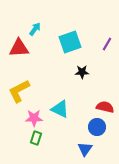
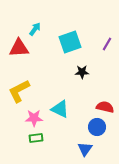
green rectangle: rotated 64 degrees clockwise
